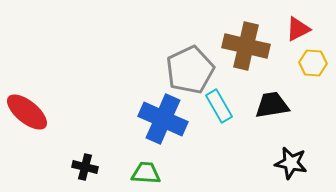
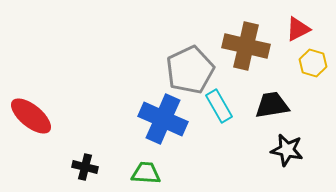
yellow hexagon: rotated 12 degrees clockwise
red ellipse: moved 4 px right, 4 px down
black star: moved 4 px left, 13 px up
